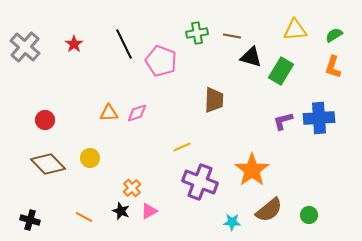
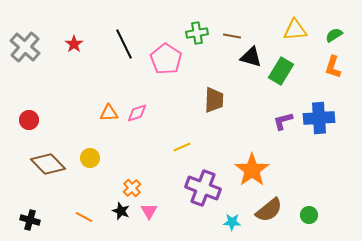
pink pentagon: moved 5 px right, 2 px up; rotated 12 degrees clockwise
red circle: moved 16 px left
purple cross: moved 3 px right, 6 px down
pink triangle: rotated 30 degrees counterclockwise
